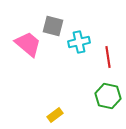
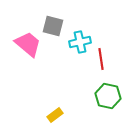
cyan cross: moved 1 px right
red line: moved 7 px left, 2 px down
